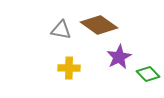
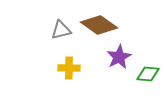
gray triangle: rotated 25 degrees counterclockwise
green diamond: rotated 40 degrees counterclockwise
